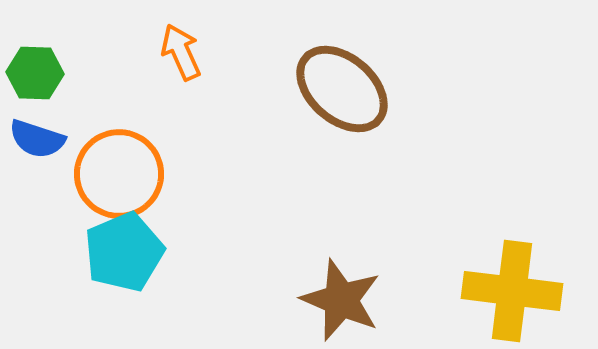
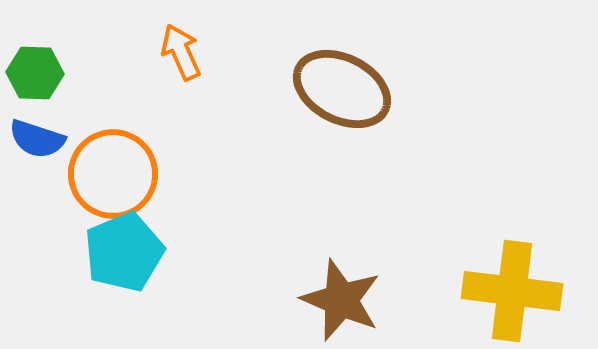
brown ellipse: rotated 14 degrees counterclockwise
orange circle: moved 6 px left
